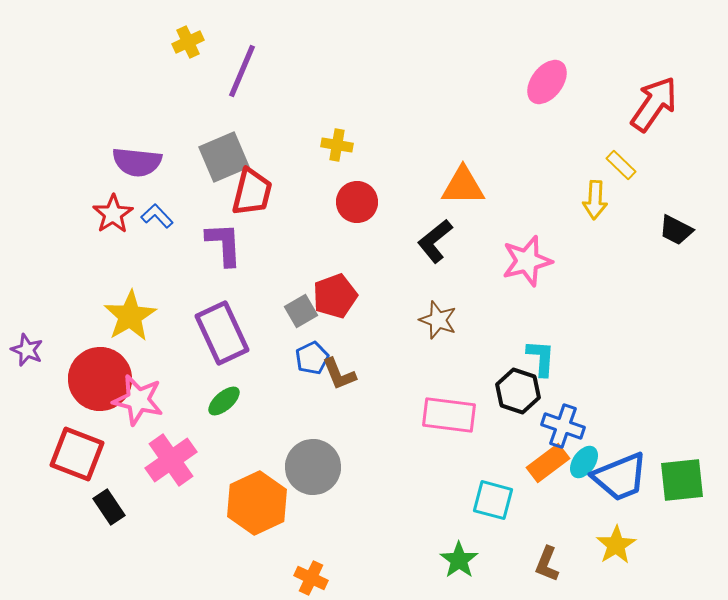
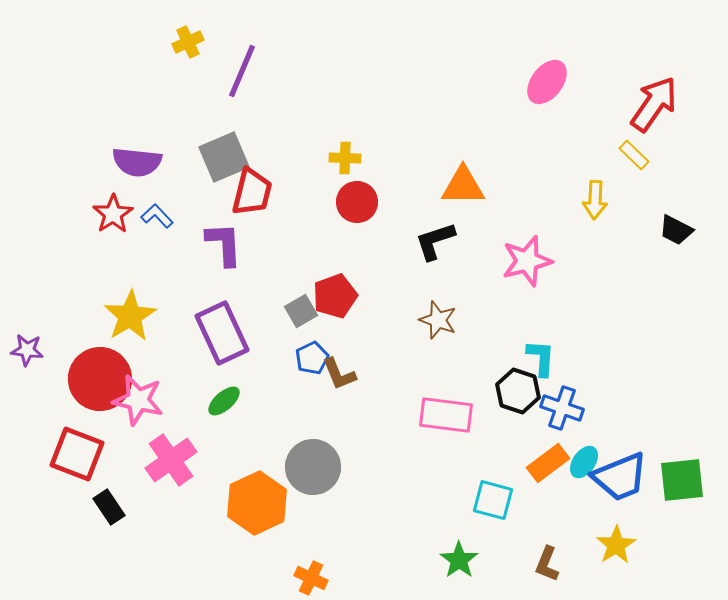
yellow cross at (337, 145): moved 8 px right, 13 px down; rotated 8 degrees counterclockwise
yellow rectangle at (621, 165): moved 13 px right, 10 px up
black L-shape at (435, 241): rotated 21 degrees clockwise
purple star at (27, 350): rotated 16 degrees counterclockwise
pink rectangle at (449, 415): moved 3 px left
blue cross at (563, 426): moved 1 px left, 18 px up
